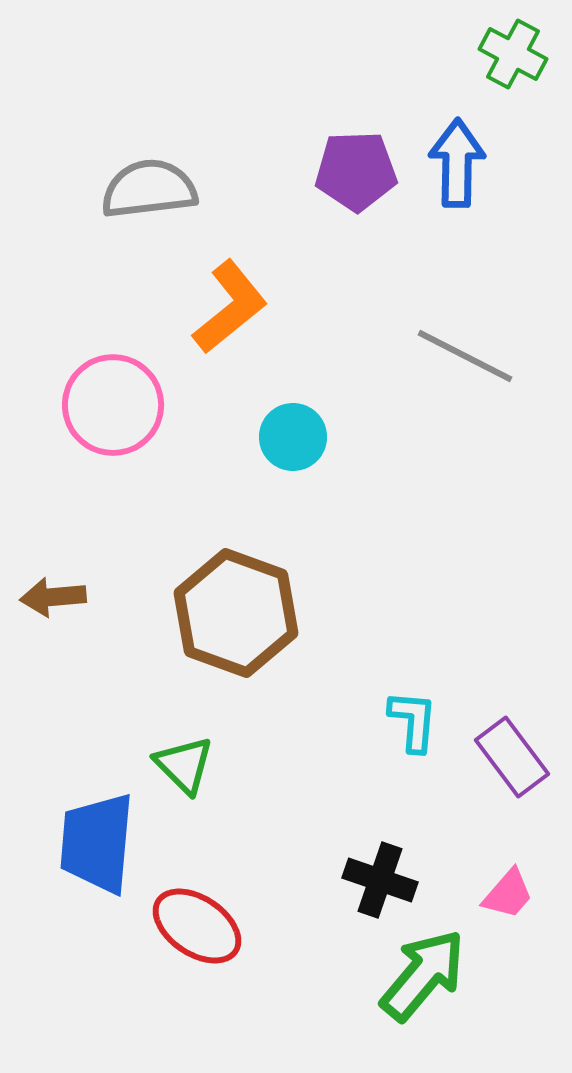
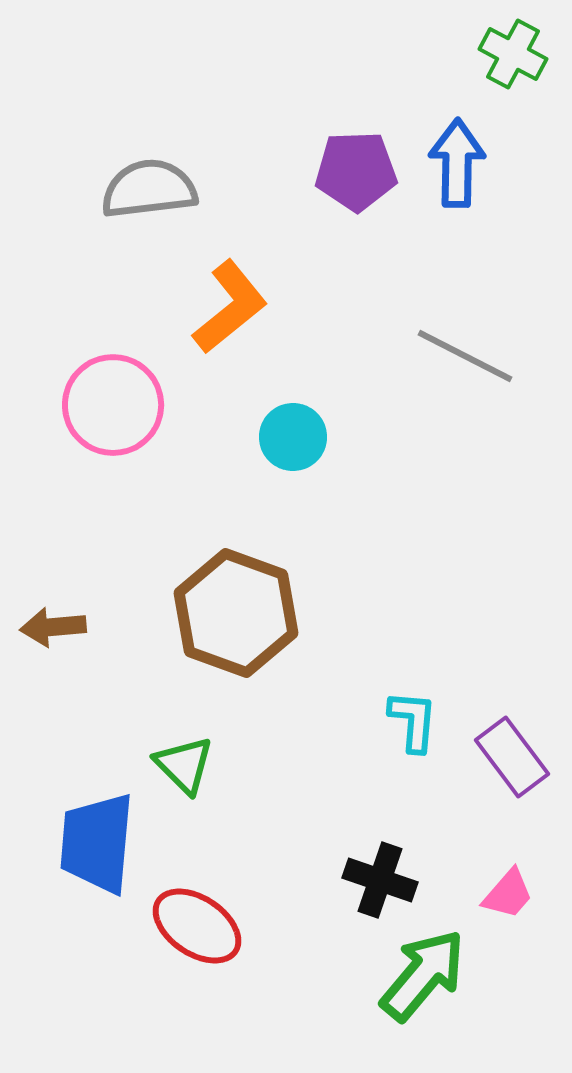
brown arrow: moved 30 px down
